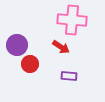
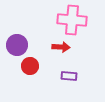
red arrow: rotated 30 degrees counterclockwise
red circle: moved 2 px down
